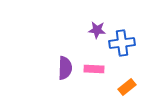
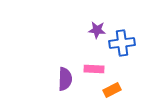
purple semicircle: moved 11 px down
orange rectangle: moved 15 px left, 3 px down; rotated 12 degrees clockwise
